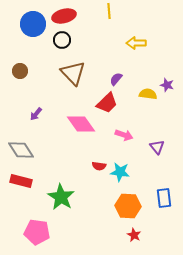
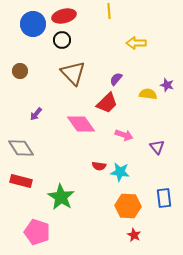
gray diamond: moved 2 px up
pink pentagon: rotated 10 degrees clockwise
